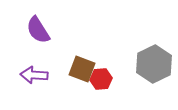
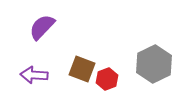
purple semicircle: moved 4 px right, 3 px up; rotated 76 degrees clockwise
red hexagon: moved 6 px right; rotated 15 degrees counterclockwise
